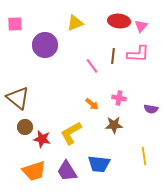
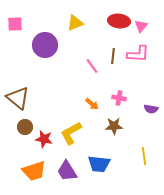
brown star: moved 1 px down
red star: moved 2 px right
